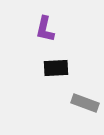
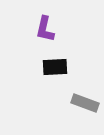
black rectangle: moved 1 px left, 1 px up
